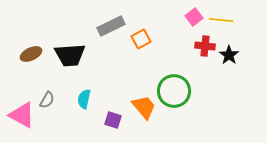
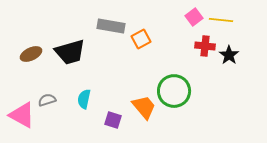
gray rectangle: rotated 36 degrees clockwise
black trapezoid: moved 3 px up; rotated 12 degrees counterclockwise
gray semicircle: rotated 138 degrees counterclockwise
